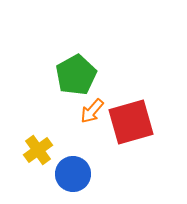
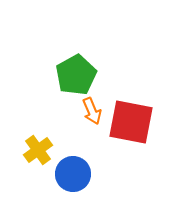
orange arrow: rotated 64 degrees counterclockwise
red square: rotated 27 degrees clockwise
